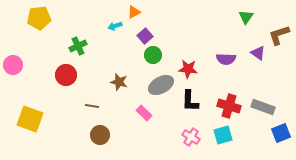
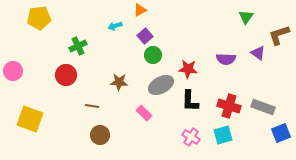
orange triangle: moved 6 px right, 2 px up
pink circle: moved 6 px down
brown star: rotated 12 degrees counterclockwise
